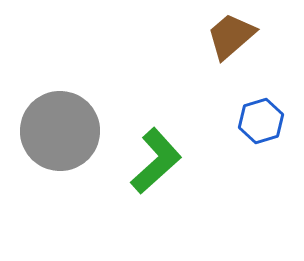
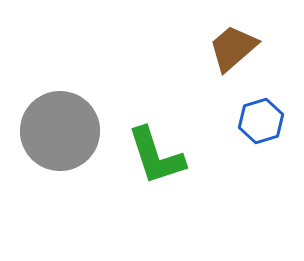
brown trapezoid: moved 2 px right, 12 px down
green L-shape: moved 5 px up; rotated 114 degrees clockwise
